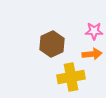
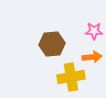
brown hexagon: rotated 20 degrees clockwise
orange arrow: moved 3 px down
